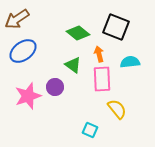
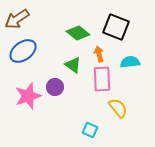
yellow semicircle: moved 1 px right, 1 px up
